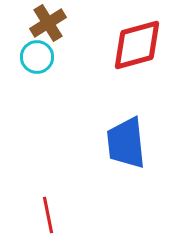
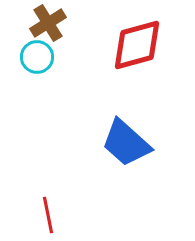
blue trapezoid: rotated 42 degrees counterclockwise
